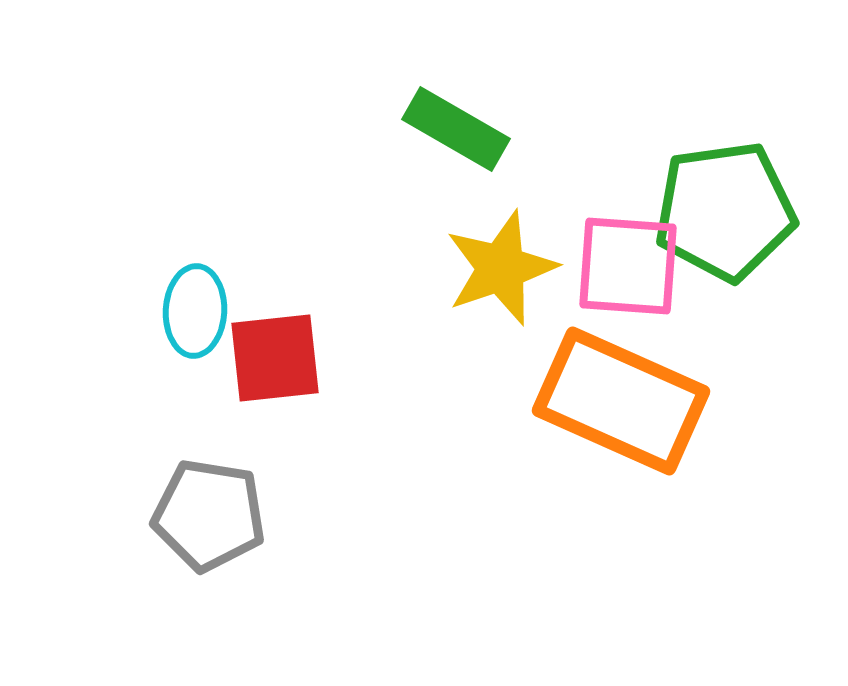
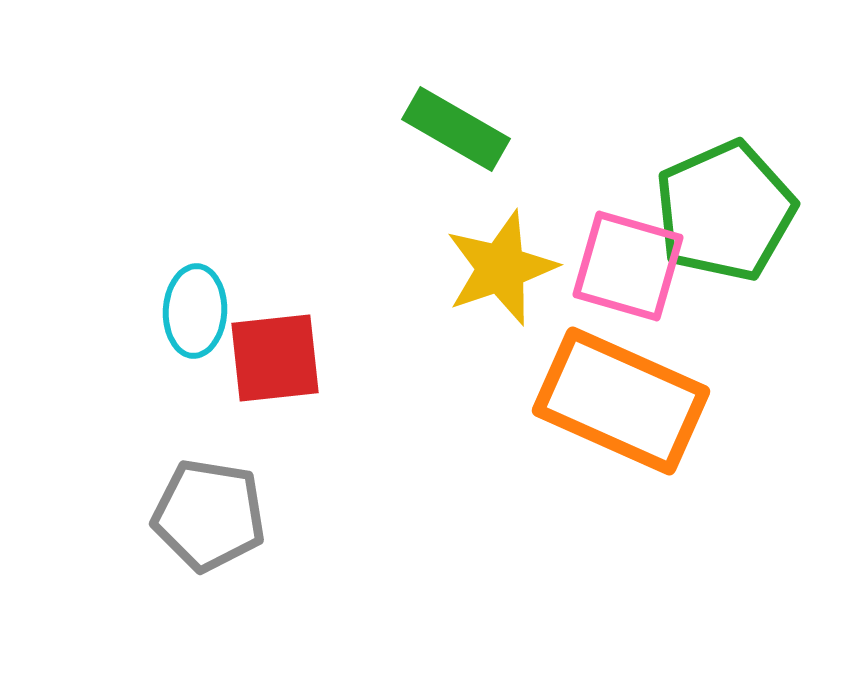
green pentagon: rotated 16 degrees counterclockwise
pink square: rotated 12 degrees clockwise
